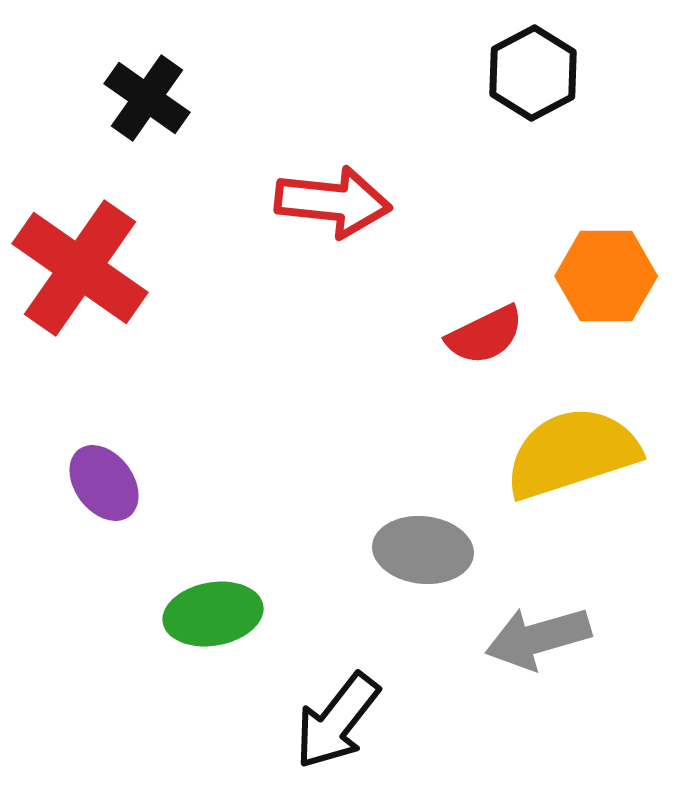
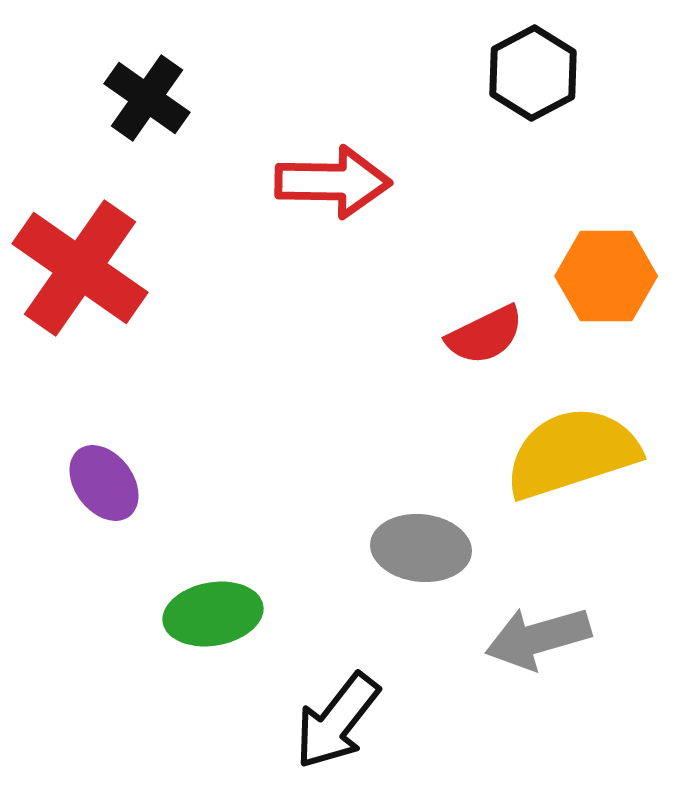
red arrow: moved 20 px up; rotated 5 degrees counterclockwise
gray ellipse: moved 2 px left, 2 px up
